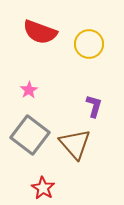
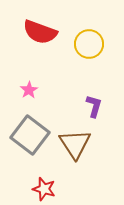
brown triangle: rotated 8 degrees clockwise
red star: moved 1 px right, 1 px down; rotated 15 degrees counterclockwise
